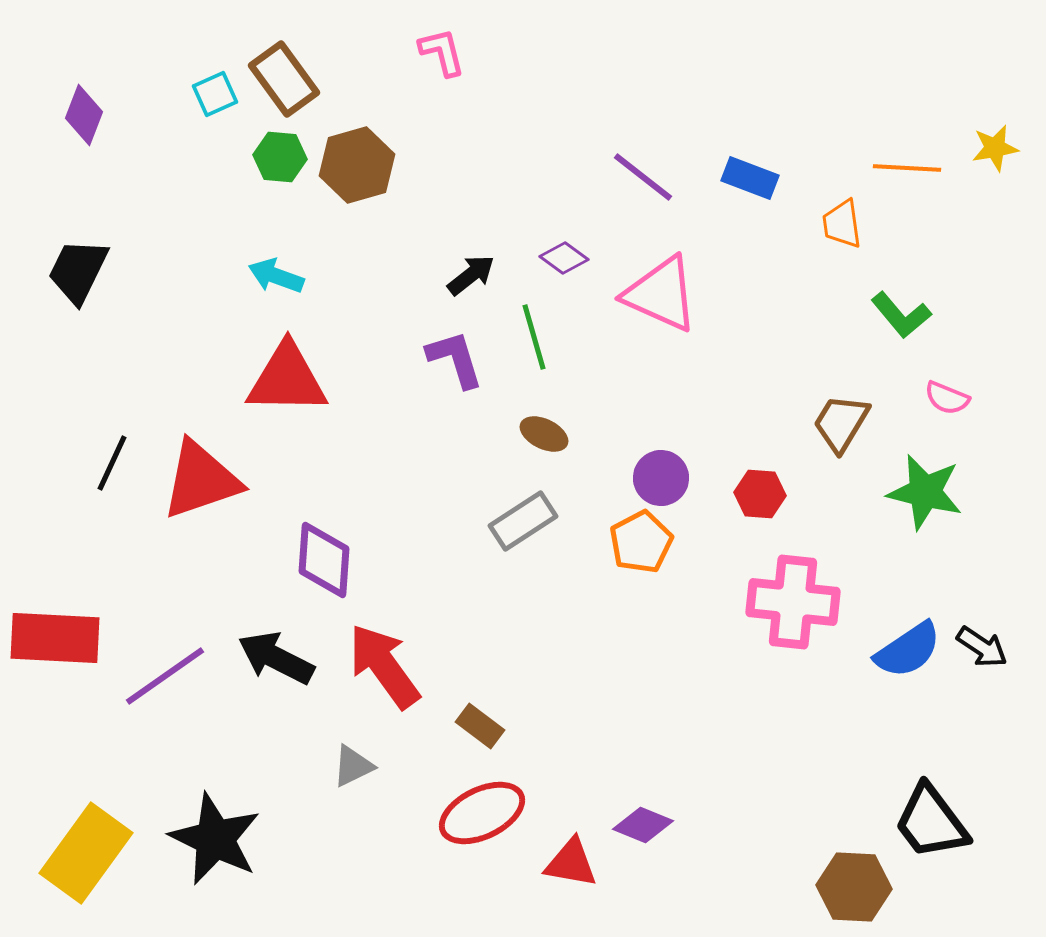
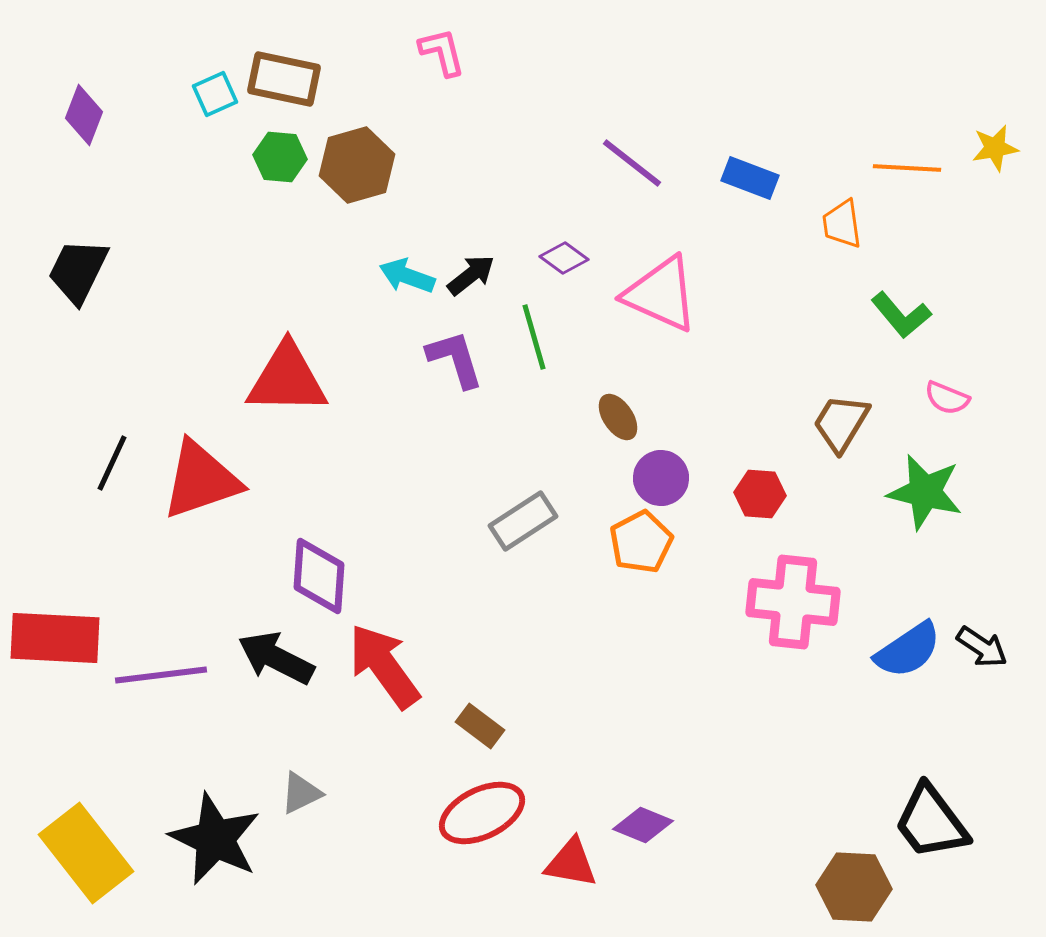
brown rectangle at (284, 79): rotated 42 degrees counterclockwise
purple line at (643, 177): moved 11 px left, 14 px up
cyan arrow at (276, 276): moved 131 px right
brown ellipse at (544, 434): moved 74 px right, 17 px up; rotated 30 degrees clockwise
purple diamond at (324, 560): moved 5 px left, 16 px down
purple line at (165, 676): moved 4 px left, 1 px up; rotated 28 degrees clockwise
gray triangle at (353, 766): moved 52 px left, 27 px down
yellow rectangle at (86, 853): rotated 74 degrees counterclockwise
